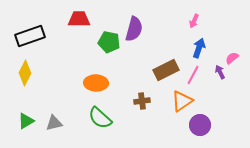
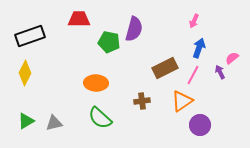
brown rectangle: moved 1 px left, 2 px up
